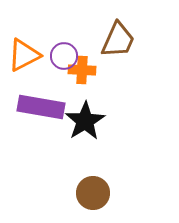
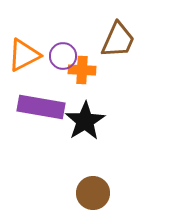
purple circle: moved 1 px left
